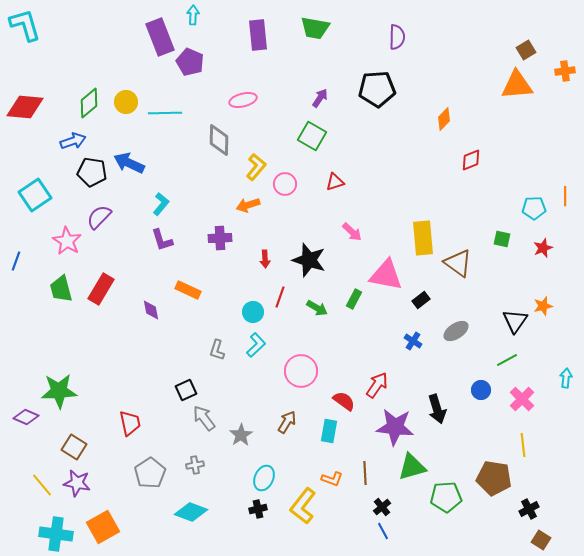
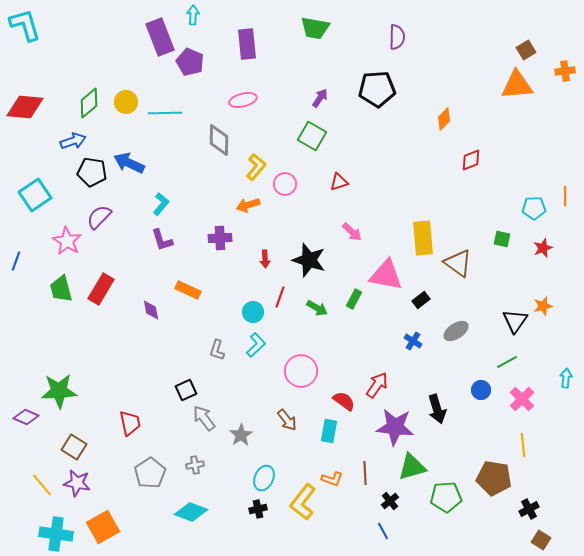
purple rectangle at (258, 35): moved 11 px left, 9 px down
red triangle at (335, 182): moved 4 px right
green line at (507, 360): moved 2 px down
brown arrow at (287, 422): moved 2 px up; rotated 110 degrees clockwise
yellow L-shape at (303, 506): moved 4 px up
black cross at (382, 507): moved 8 px right, 6 px up
